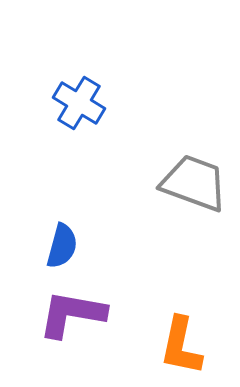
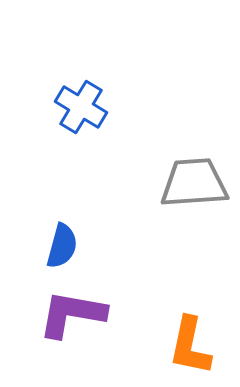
blue cross: moved 2 px right, 4 px down
gray trapezoid: rotated 24 degrees counterclockwise
orange L-shape: moved 9 px right
